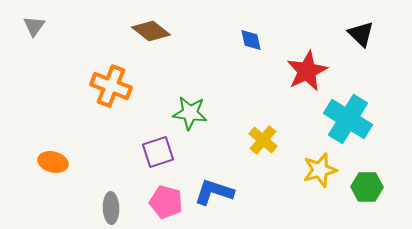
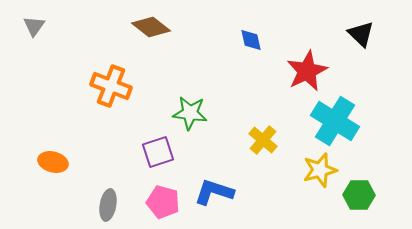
brown diamond: moved 4 px up
cyan cross: moved 13 px left, 2 px down
green hexagon: moved 8 px left, 8 px down
pink pentagon: moved 3 px left
gray ellipse: moved 3 px left, 3 px up; rotated 12 degrees clockwise
